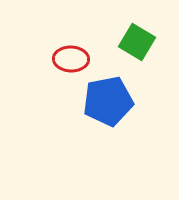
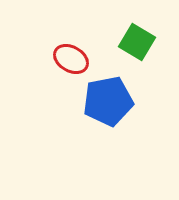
red ellipse: rotated 28 degrees clockwise
